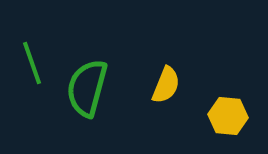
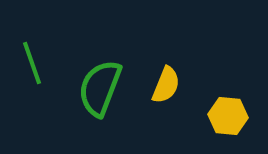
green semicircle: moved 13 px right; rotated 6 degrees clockwise
